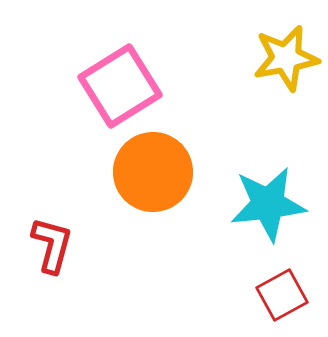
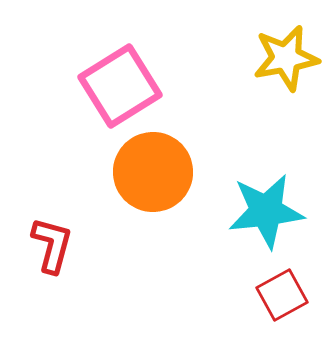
cyan star: moved 2 px left, 7 px down
